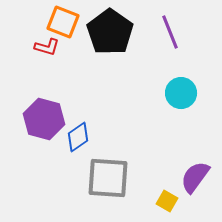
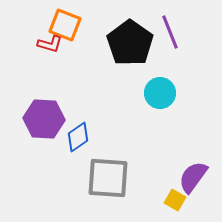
orange square: moved 2 px right, 3 px down
black pentagon: moved 20 px right, 11 px down
red L-shape: moved 3 px right, 3 px up
cyan circle: moved 21 px left
purple hexagon: rotated 12 degrees counterclockwise
purple semicircle: moved 2 px left
yellow square: moved 8 px right, 1 px up
